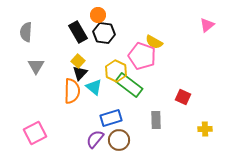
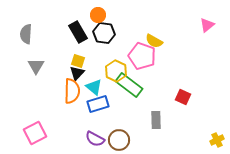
gray semicircle: moved 2 px down
yellow semicircle: moved 1 px up
yellow square: rotated 24 degrees counterclockwise
black triangle: moved 3 px left
blue rectangle: moved 13 px left, 14 px up
yellow cross: moved 12 px right, 11 px down; rotated 24 degrees counterclockwise
purple semicircle: rotated 102 degrees counterclockwise
